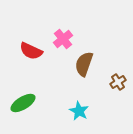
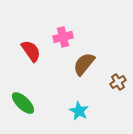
pink cross: moved 2 px up; rotated 24 degrees clockwise
red semicircle: rotated 150 degrees counterclockwise
brown semicircle: rotated 20 degrees clockwise
green ellipse: rotated 75 degrees clockwise
